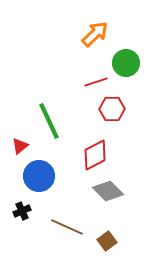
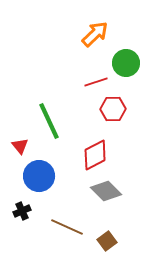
red hexagon: moved 1 px right
red triangle: rotated 30 degrees counterclockwise
gray diamond: moved 2 px left
